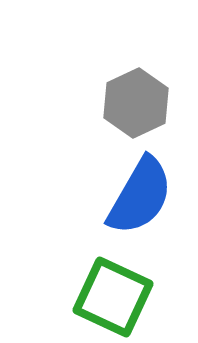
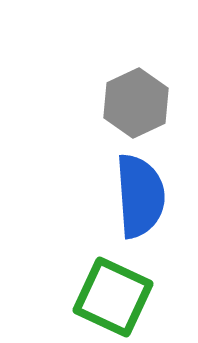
blue semicircle: rotated 34 degrees counterclockwise
